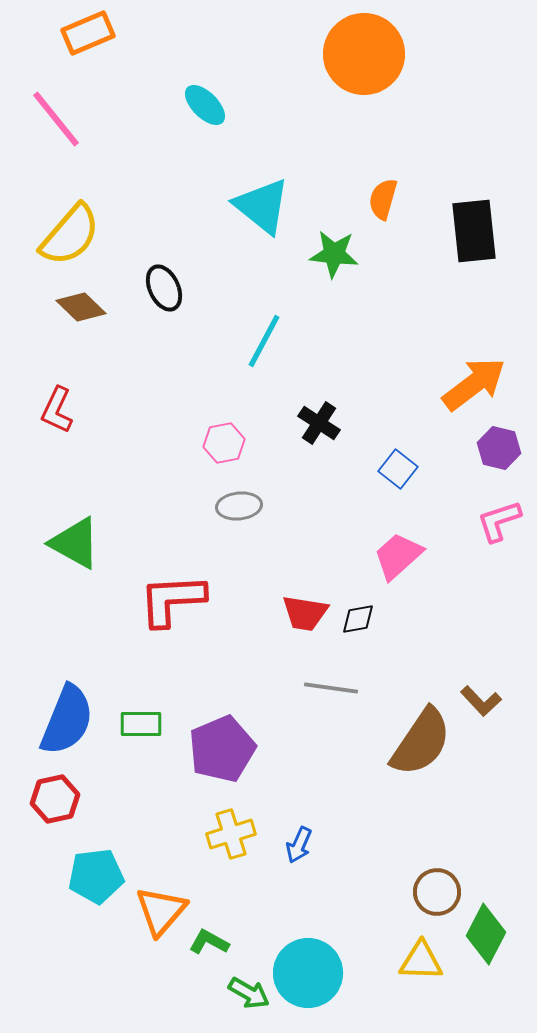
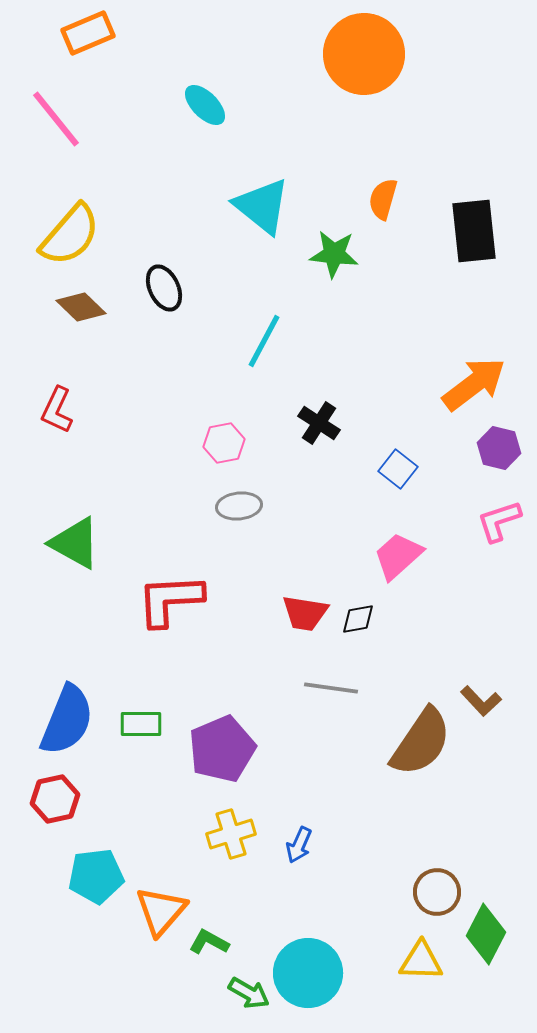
red L-shape at (172, 600): moved 2 px left
